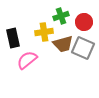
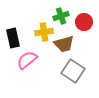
brown trapezoid: moved 1 px right
gray square: moved 10 px left, 23 px down; rotated 10 degrees clockwise
